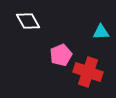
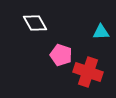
white diamond: moved 7 px right, 2 px down
pink pentagon: rotated 30 degrees counterclockwise
